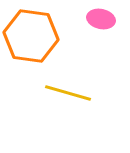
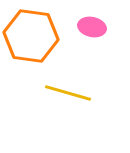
pink ellipse: moved 9 px left, 8 px down
